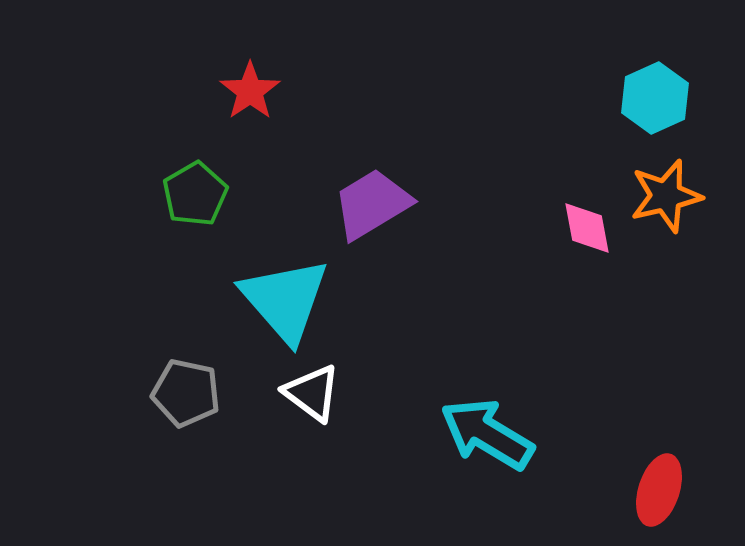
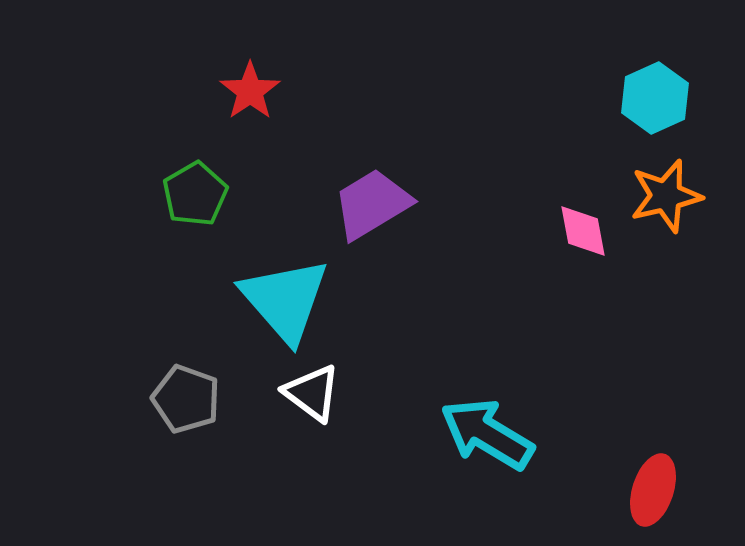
pink diamond: moved 4 px left, 3 px down
gray pentagon: moved 6 px down; rotated 8 degrees clockwise
red ellipse: moved 6 px left
